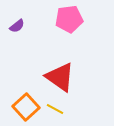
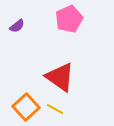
pink pentagon: rotated 16 degrees counterclockwise
